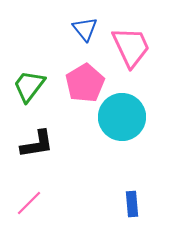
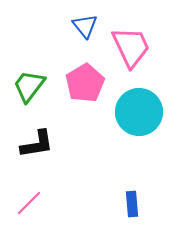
blue triangle: moved 3 px up
cyan circle: moved 17 px right, 5 px up
